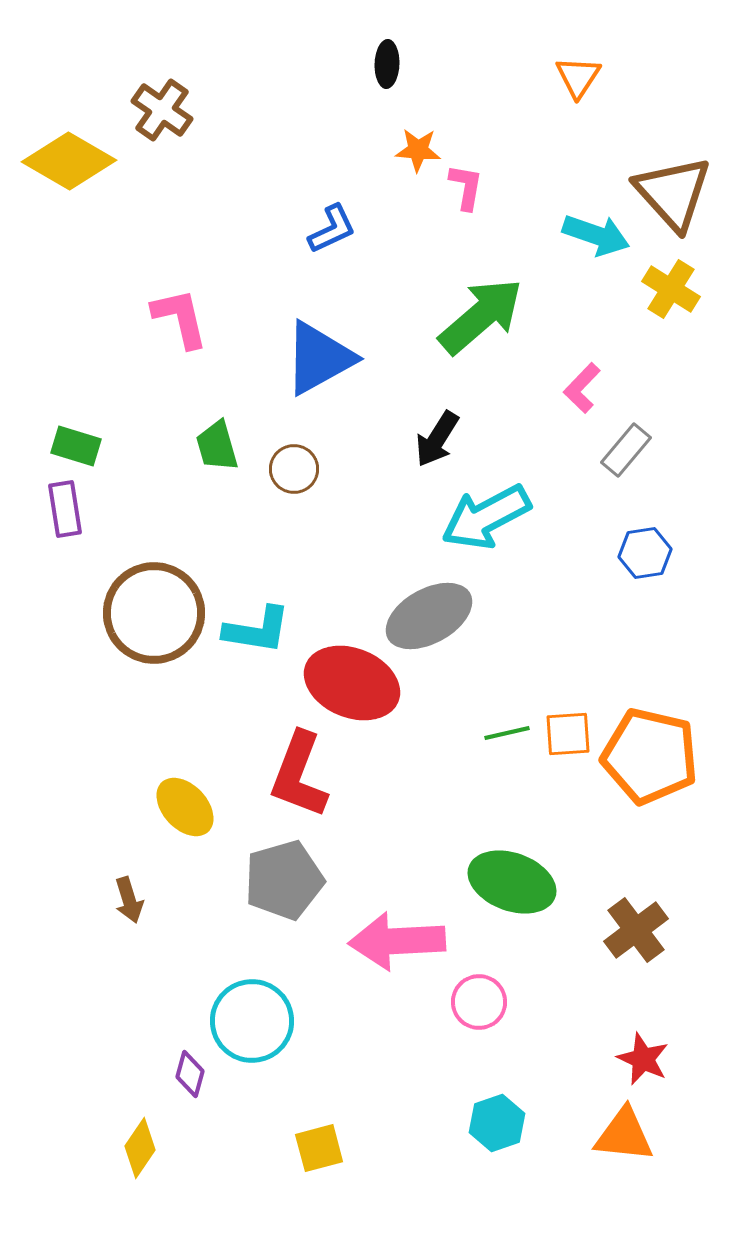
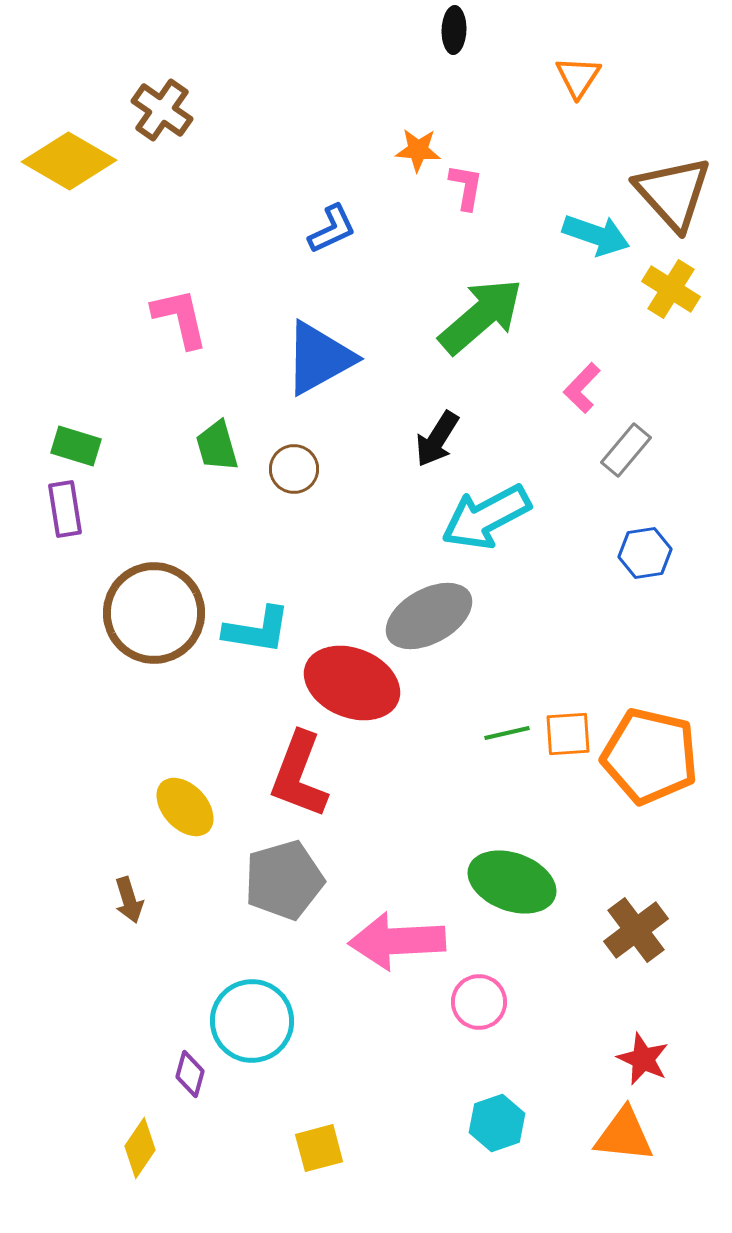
black ellipse at (387, 64): moved 67 px right, 34 px up
